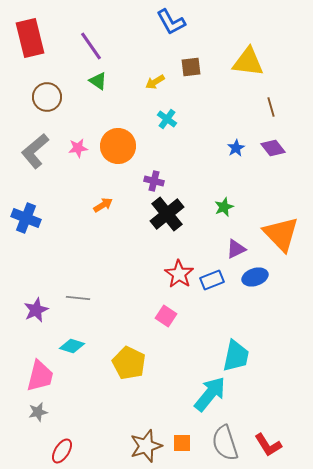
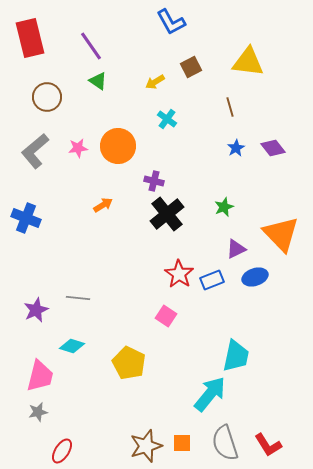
brown square: rotated 20 degrees counterclockwise
brown line: moved 41 px left
